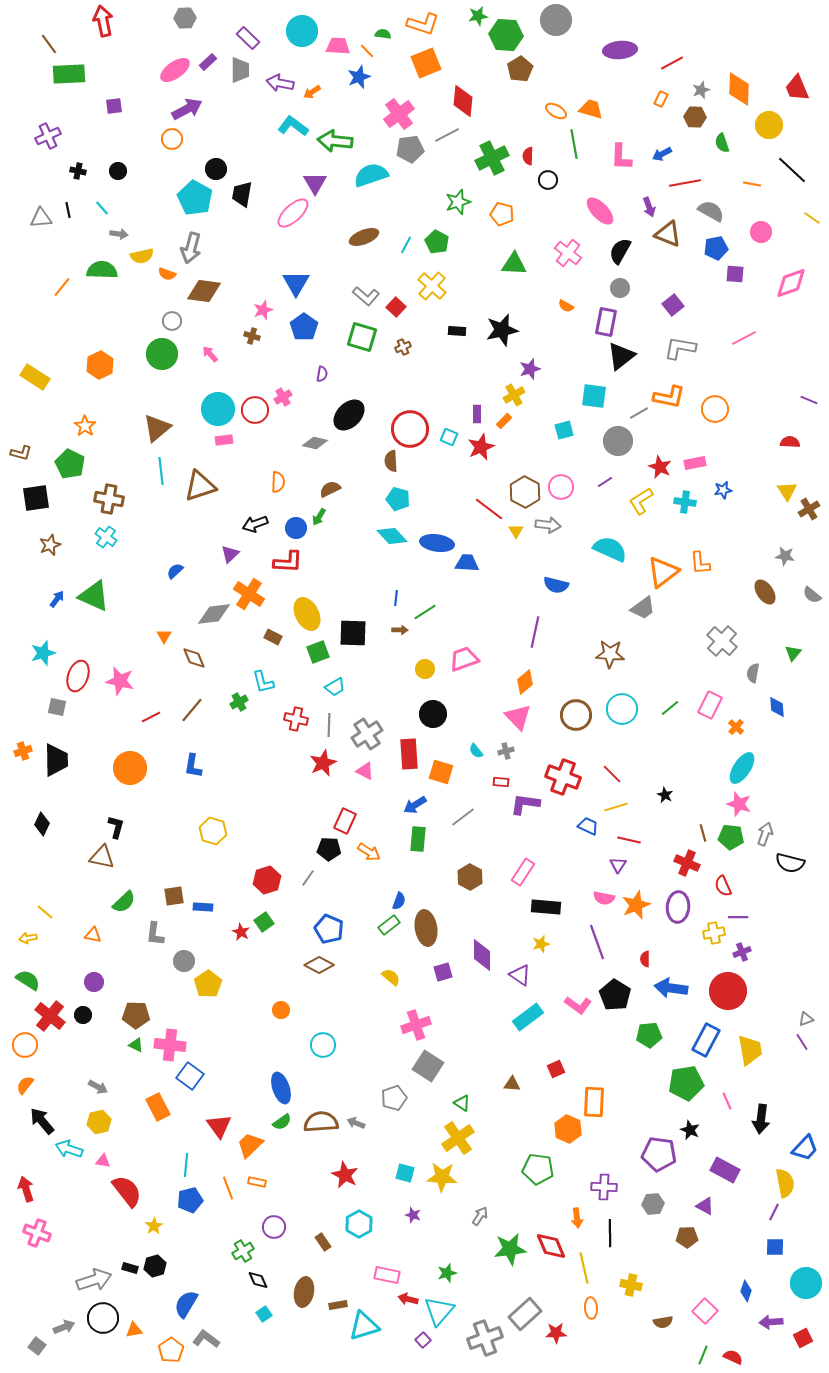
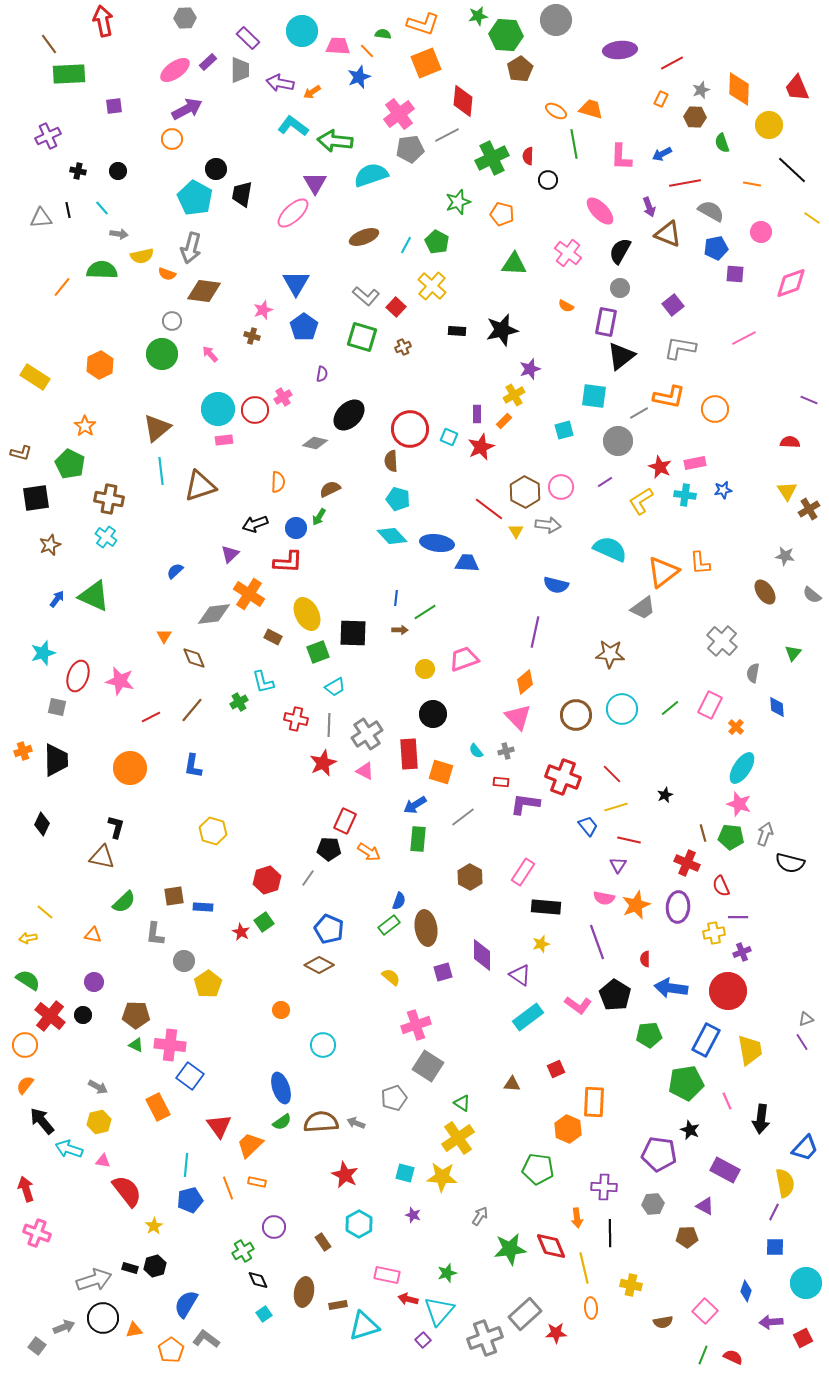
cyan cross at (685, 502): moved 7 px up
black star at (665, 795): rotated 21 degrees clockwise
blue trapezoid at (588, 826): rotated 25 degrees clockwise
red semicircle at (723, 886): moved 2 px left
